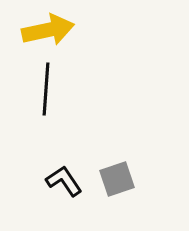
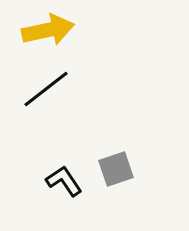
black line: rotated 48 degrees clockwise
gray square: moved 1 px left, 10 px up
